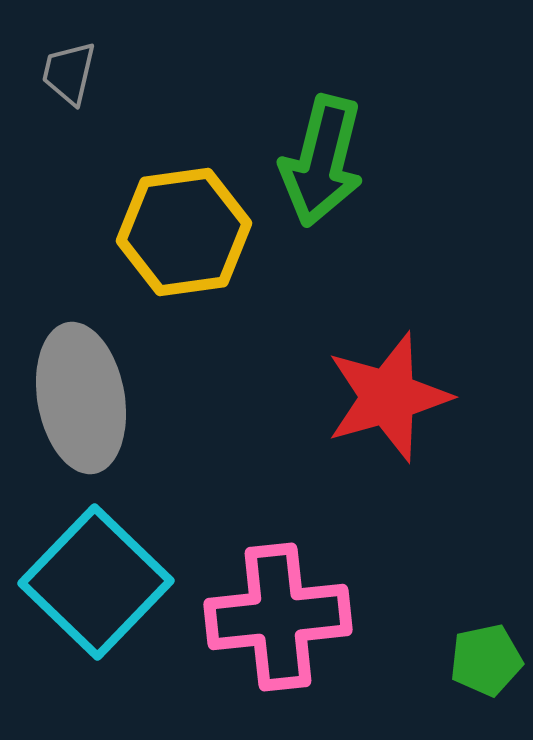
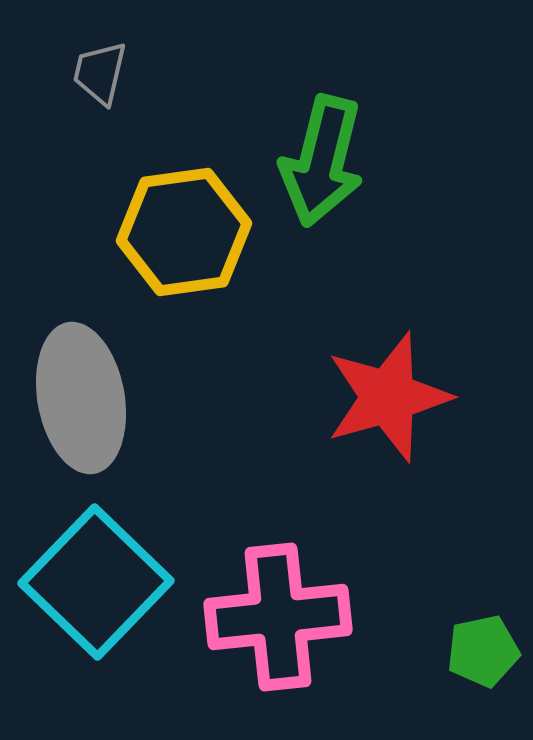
gray trapezoid: moved 31 px right
green pentagon: moved 3 px left, 9 px up
